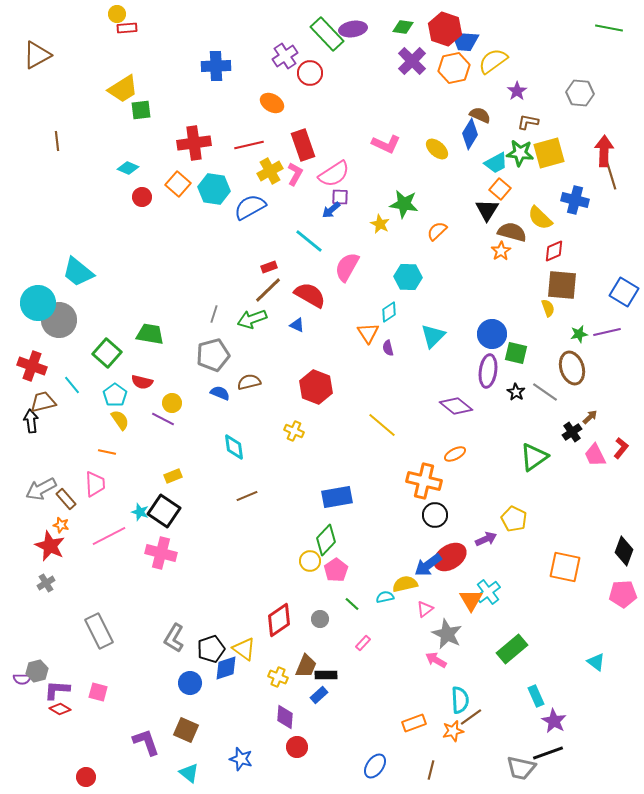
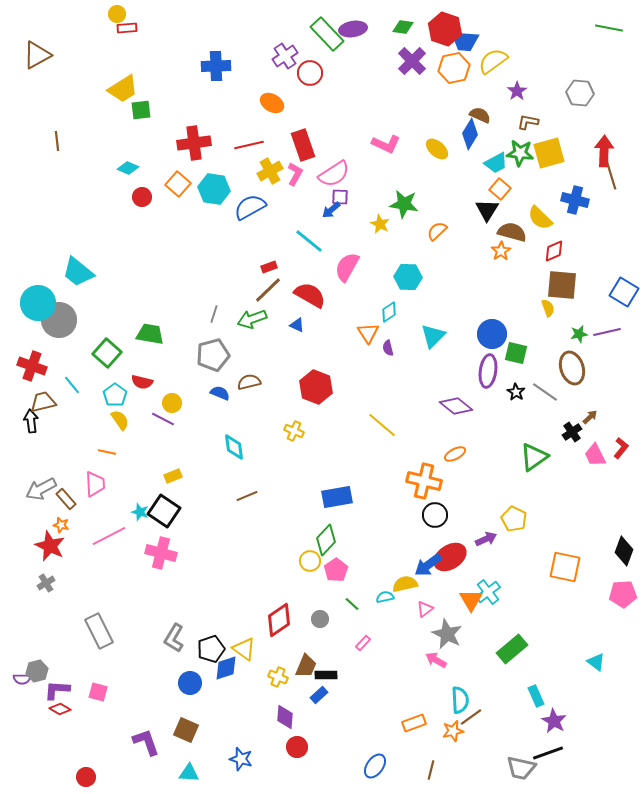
cyan triangle at (189, 773): rotated 35 degrees counterclockwise
